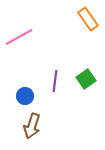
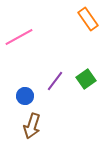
purple line: rotated 30 degrees clockwise
